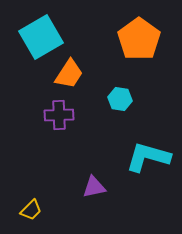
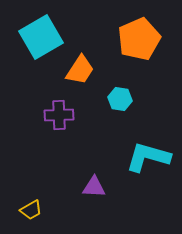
orange pentagon: rotated 12 degrees clockwise
orange trapezoid: moved 11 px right, 4 px up
purple triangle: rotated 15 degrees clockwise
yellow trapezoid: rotated 15 degrees clockwise
